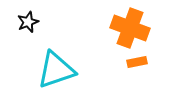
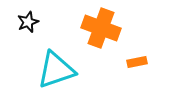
orange cross: moved 29 px left
